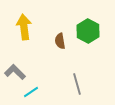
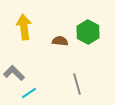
green hexagon: moved 1 px down
brown semicircle: rotated 105 degrees clockwise
gray L-shape: moved 1 px left, 1 px down
cyan line: moved 2 px left, 1 px down
